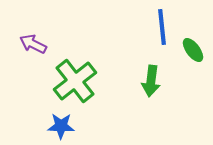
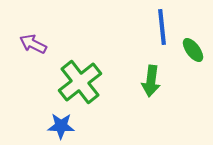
green cross: moved 5 px right, 1 px down
